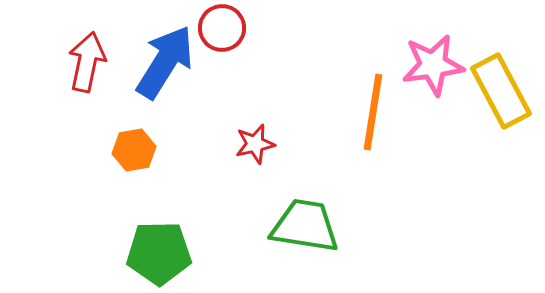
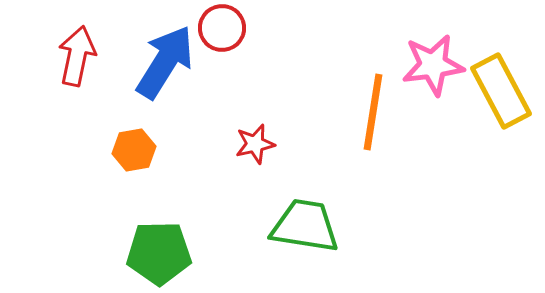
red arrow: moved 10 px left, 6 px up
